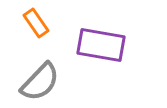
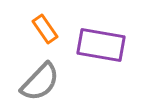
orange rectangle: moved 9 px right, 6 px down
